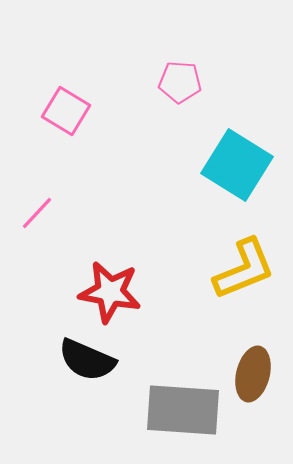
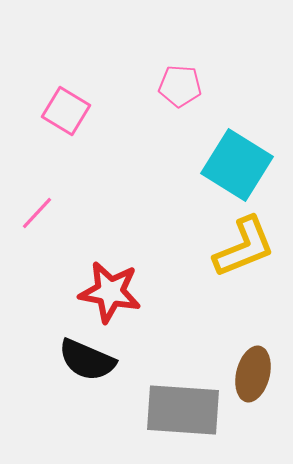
pink pentagon: moved 4 px down
yellow L-shape: moved 22 px up
